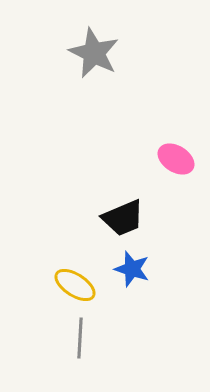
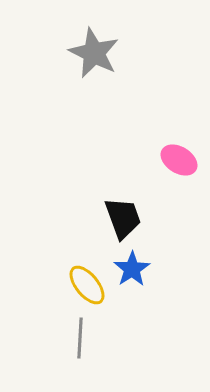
pink ellipse: moved 3 px right, 1 px down
black trapezoid: rotated 87 degrees counterclockwise
blue star: rotated 21 degrees clockwise
yellow ellipse: moved 12 px right; rotated 18 degrees clockwise
